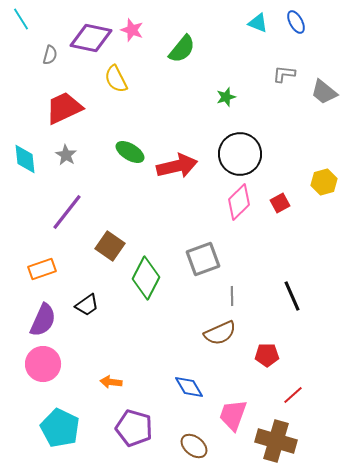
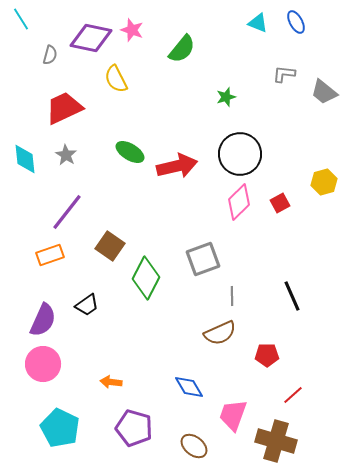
orange rectangle: moved 8 px right, 14 px up
